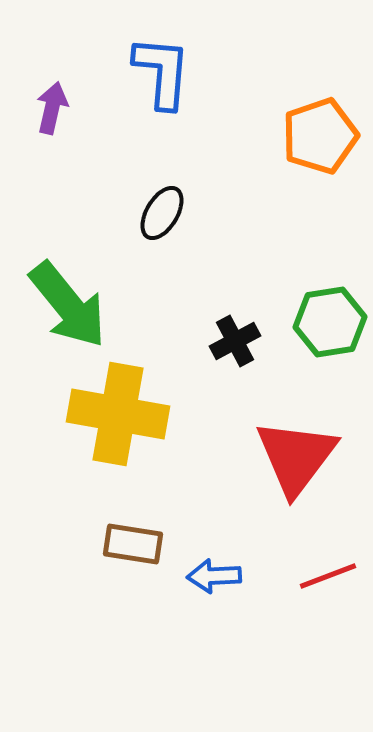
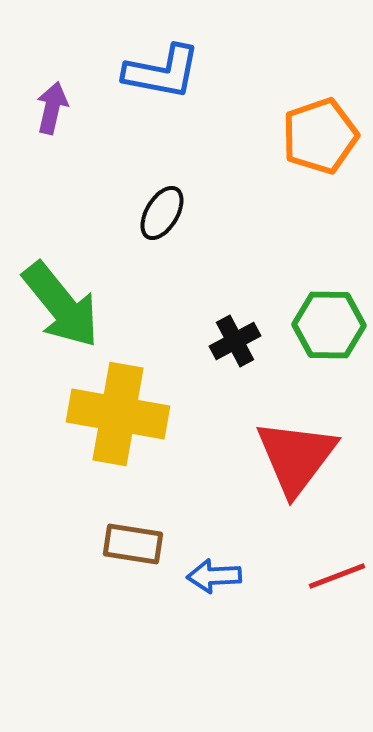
blue L-shape: rotated 96 degrees clockwise
green arrow: moved 7 px left
green hexagon: moved 1 px left, 3 px down; rotated 10 degrees clockwise
red line: moved 9 px right
